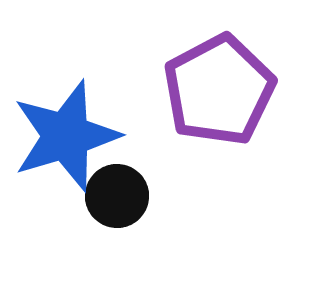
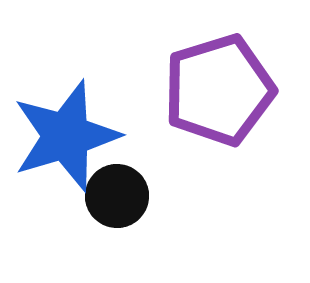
purple pentagon: rotated 11 degrees clockwise
